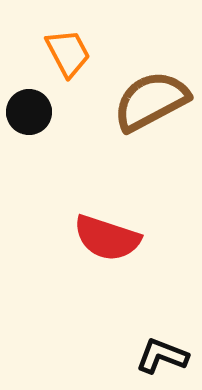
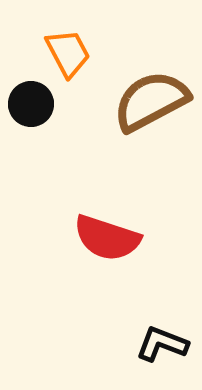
black circle: moved 2 px right, 8 px up
black L-shape: moved 12 px up
